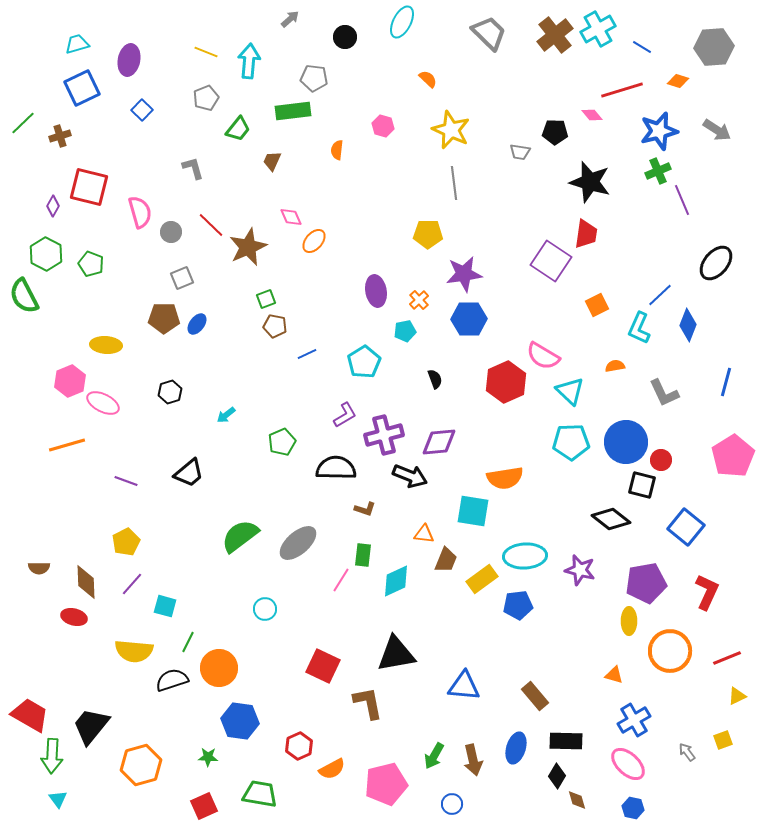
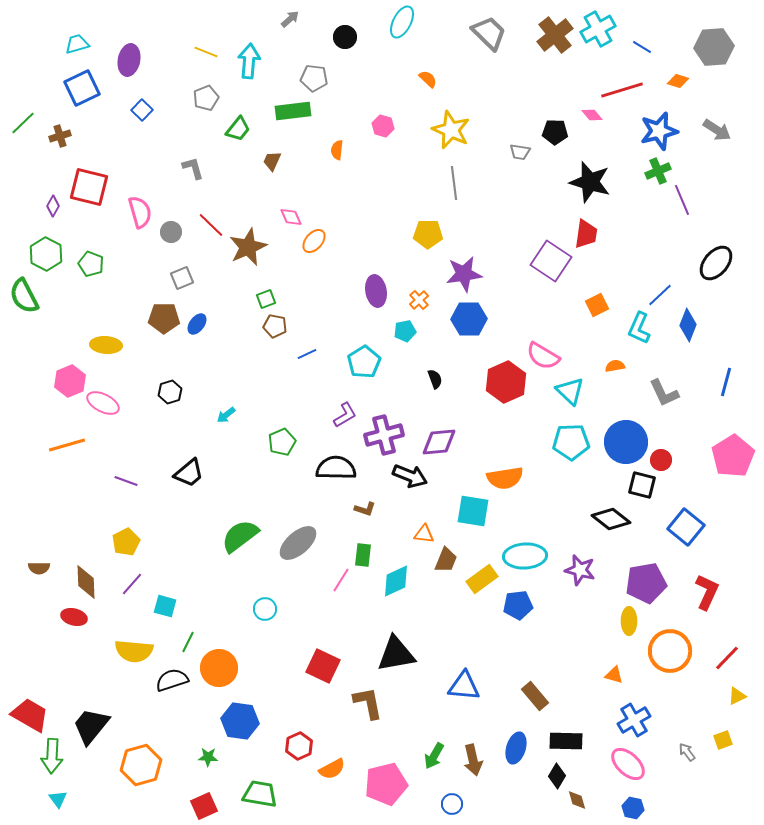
red line at (727, 658): rotated 24 degrees counterclockwise
